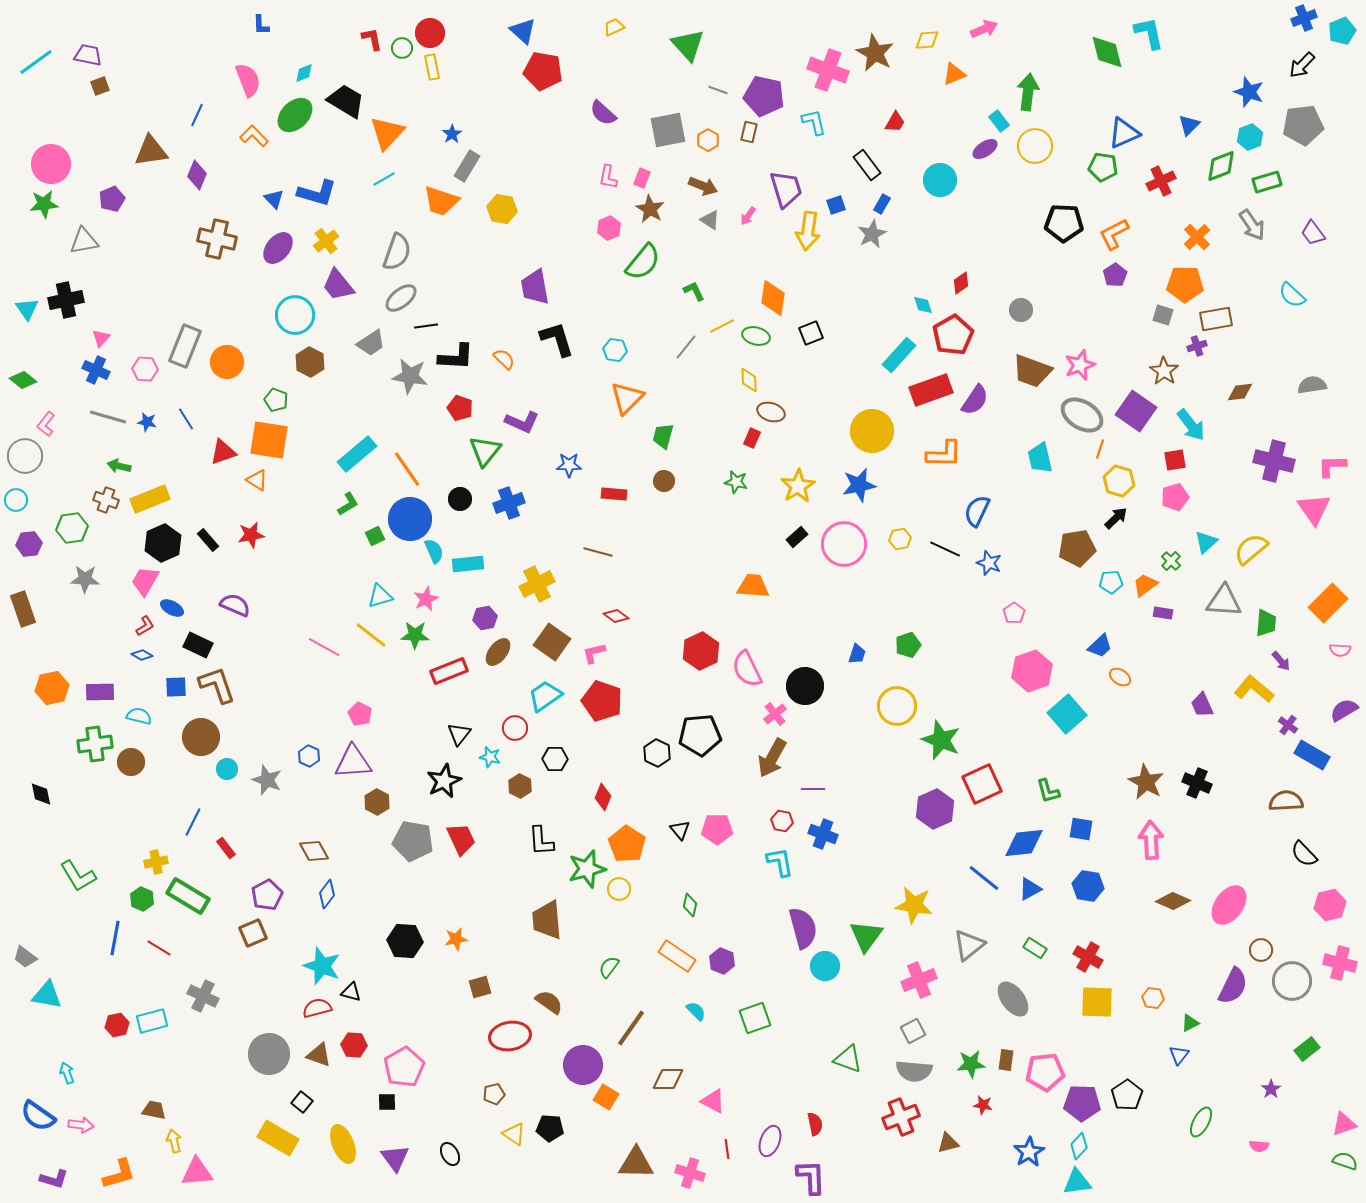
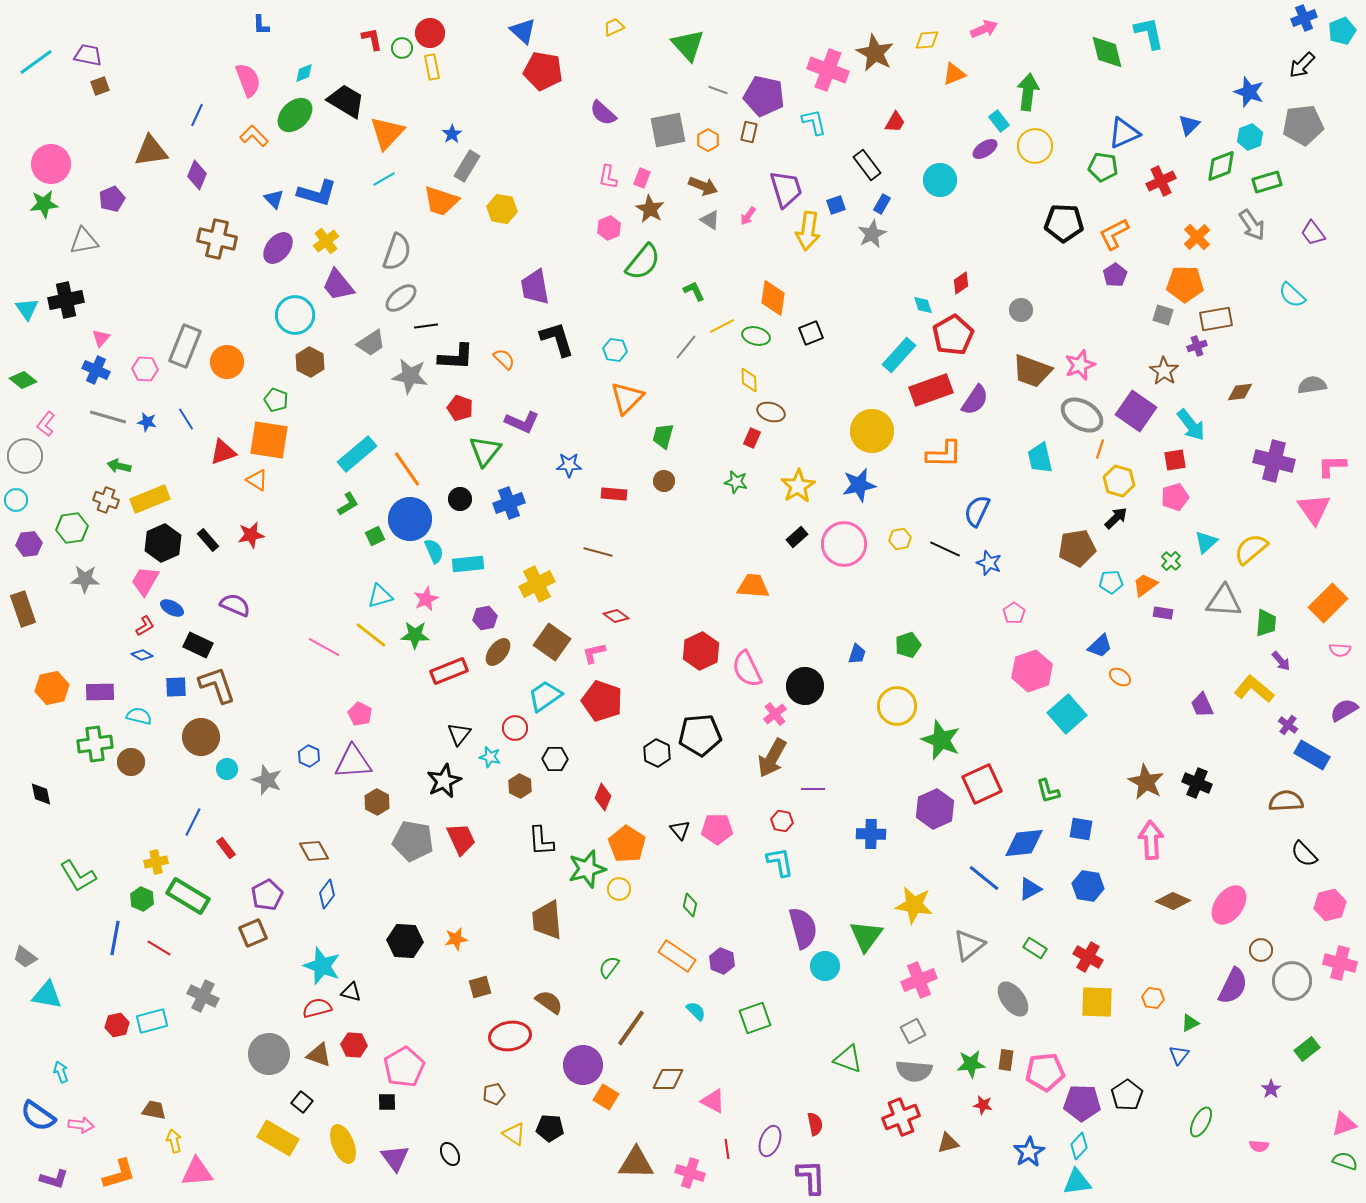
blue cross at (823, 834): moved 48 px right; rotated 20 degrees counterclockwise
cyan arrow at (67, 1073): moved 6 px left, 1 px up
